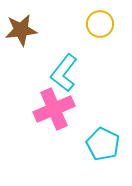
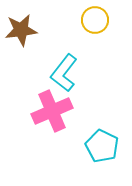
yellow circle: moved 5 px left, 4 px up
pink cross: moved 2 px left, 2 px down
cyan pentagon: moved 1 px left, 2 px down
